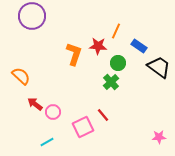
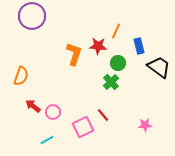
blue rectangle: rotated 42 degrees clockwise
orange semicircle: rotated 66 degrees clockwise
red arrow: moved 2 px left, 2 px down
pink star: moved 14 px left, 12 px up
cyan line: moved 2 px up
